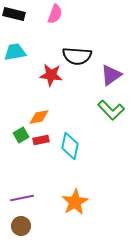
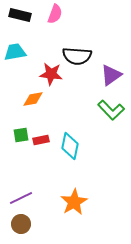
black rectangle: moved 6 px right, 1 px down
red star: moved 1 px up
orange diamond: moved 6 px left, 18 px up
green square: rotated 21 degrees clockwise
purple line: moved 1 px left; rotated 15 degrees counterclockwise
orange star: moved 1 px left
brown circle: moved 2 px up
